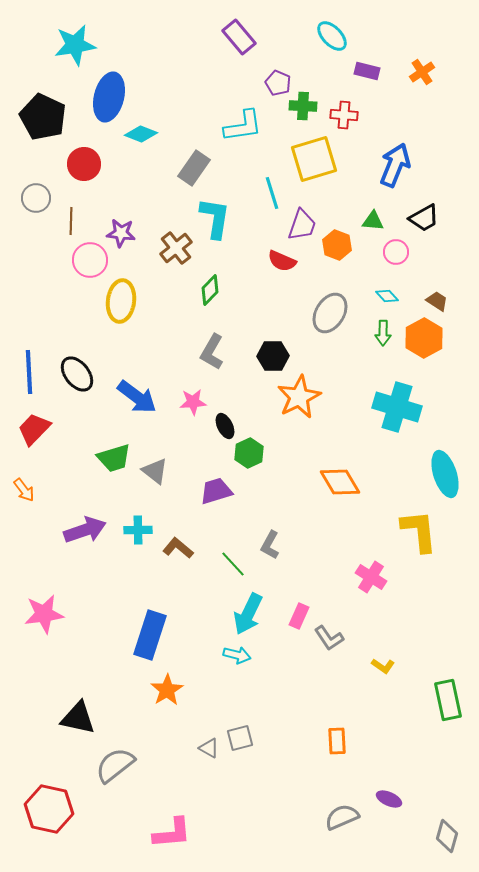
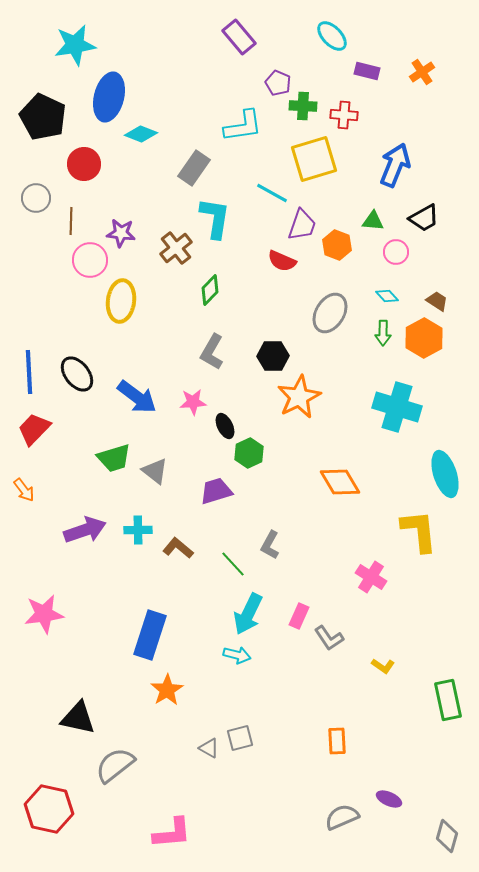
cyan line at (272, 193): rotated 44 degrees counterclockwise
